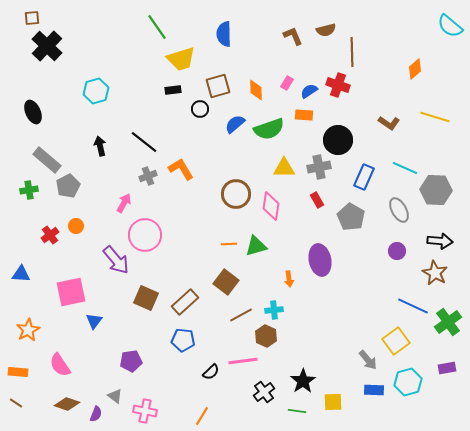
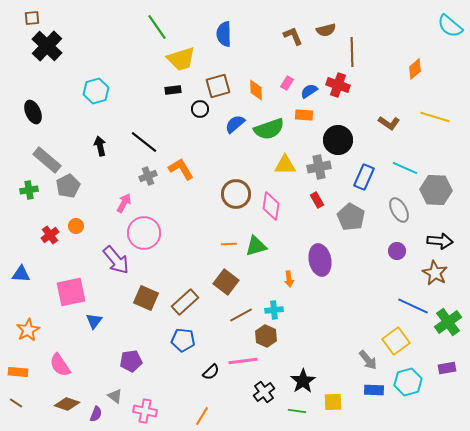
yellow triangle at (284, 168): moved 1 px right, 3 px up
pink circle at (145, 235): moved 1 px left, 2 px up
